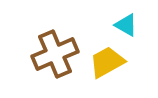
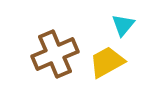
cyan triangle: moved 3 px left; rotated 40 degrees clockwise
